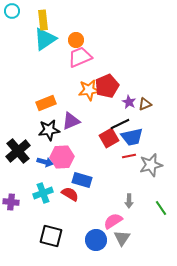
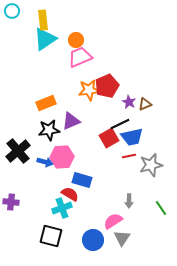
cyan cross: moved 19 px right, 15 px down
blue circle: moved 3 px left
